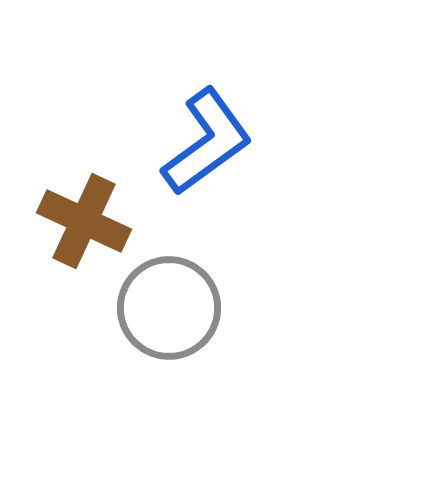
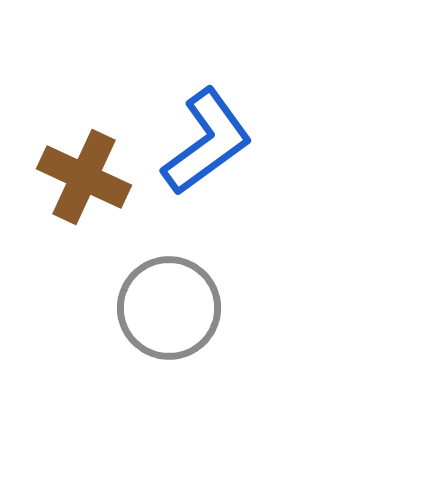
brown cross: moved 44 px up
